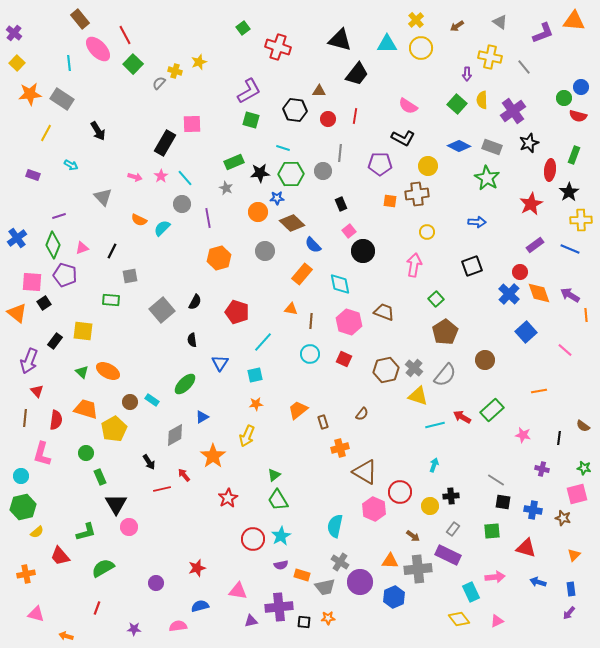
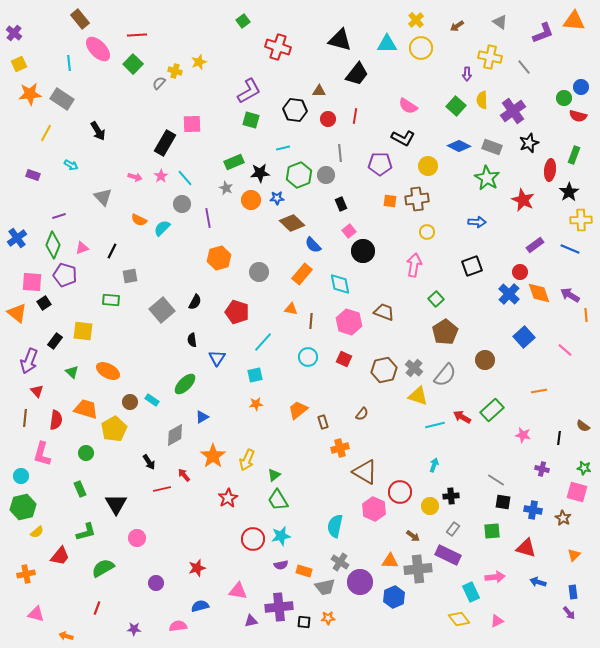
green square at (243, 28): moved 7 px up
red line at (125, 35): moved 12 px right; rotated 66 degrees counterclockwise
yellow square at (17, 63): moved 2 px right, 1 px down; rotated 21 degrees clockwise
green square at (457, 104): moved 1 px left, 2 px down
cyan line at (283, 148): rotated 32 degrees counterclockwise
gray line at (340, 153): rotated 12 degrees counterclockwise
gray circle at (323, 171): moved 3 px right, 4 px down
green hexagon at (291, 174): moved 8 px right, 1 px down; rotated 20 degrees counterclockwise
brown cross at (417, 194): moved 5 px down
red star at (531, 204): moved 8 px left, 4 px up; rotated 20 degrees counterclockwise
orange circle at (258, 212): moved 7 px left, 12 px up
gray circle at (265, 251): moved 6 px left, 21 px down
blue square at (526, 332): moved 2 px left, 5 px down
cyan circle at (310, 354): moved 2 px left, 3 px down
blue triangle at (220, 363): moved 3 px left, 5 px up
brown hexagon at (386, 370): moved 2 px left
green triangle at (82, 372): moved 10 px left
yellow arrow at (247, 436): moved 24 px down
green rectangle at (100, 477): moved 20 px left, 12 px down
pink square at (577, 494): moved 2 px up; rotated 30 degrees clockwise
brown star at (563, 518): rotated 14 degrees clockwise
pink circle at (129, 527): moved 8 px right, 11 px down
cyan star at (281, 536): rotated 18 degrees clockwise
red trapezoid at (60, 556): rotated 100 degrees counterclockwise
orange rectangle at (302, 575): moved 2 px right, 4 px up
blue rectangle at (571, 589): moved 2 px right, 3 px down
purple arrow at (569, 613): rotated 80 degrees counterclockwise
